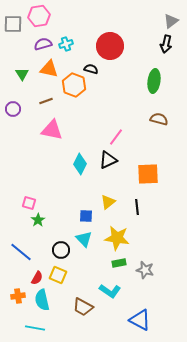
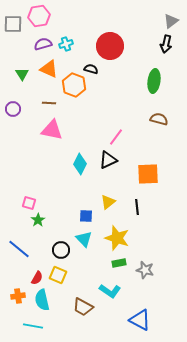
orange triangle: rotated 12 degrees clockwise
brown line: moved 3 px right, 2 px down; rotated 24 degrees clockwise
yellow star: rotated 10 degrees clockwise
blue line: moved 2 px left, 3 px up
cyan line: moved 2 px left, 2 px up
